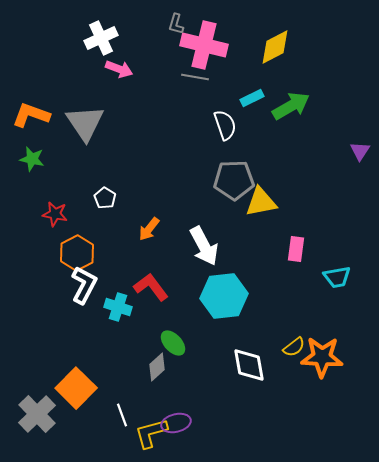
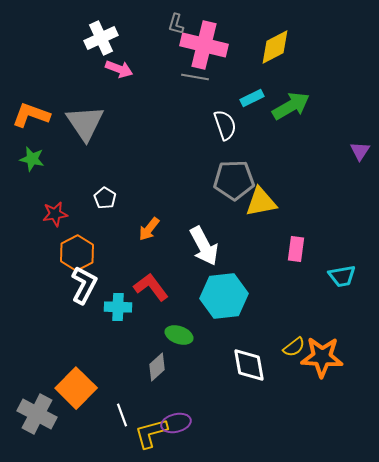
red star: rotated 20 degrees counterclockwise
cyan trapezoid: moved 5 px right, 1 px up
cyan cross: rotated 16 degrees counterclockwise
green ellipse: moved 6 px right, 8 px up; rotated 28 degrees counterclockwise
gray cross: rotated 18 degrees counterclockwise
